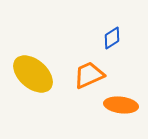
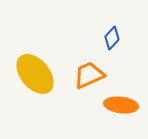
blue diamond: rotated 15 degrees counterclockwise
yellow ellipse: moved 2 px right; rotated 9 degrees clockwise
